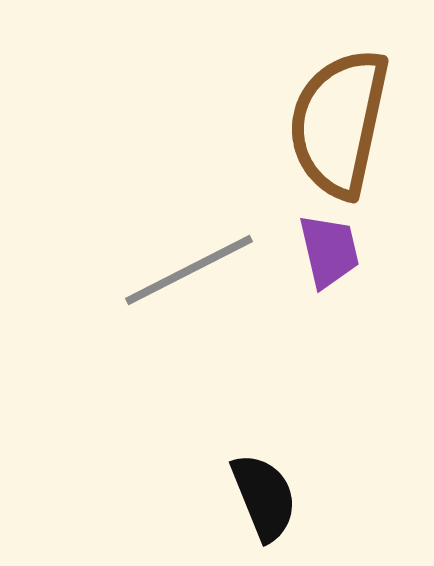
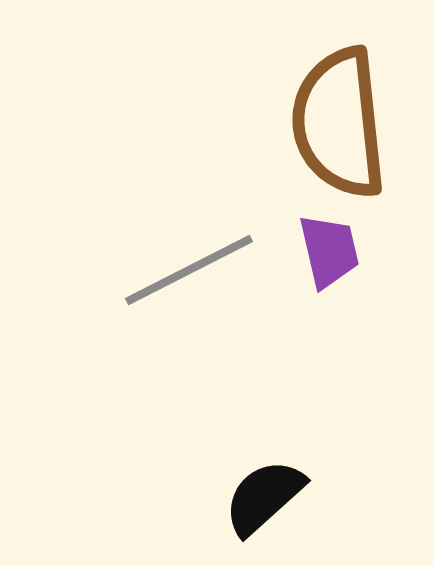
brown semicircle: rotated 18 degrees counterclockwise
black semicircle: rotated 110 degrees counterclockwise
